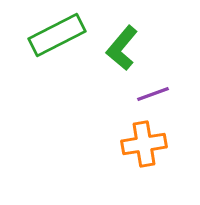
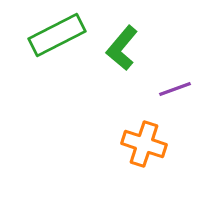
purple line: moved 22 px right, 5 px up
orange cross: rotated 27 degrees clockwise
